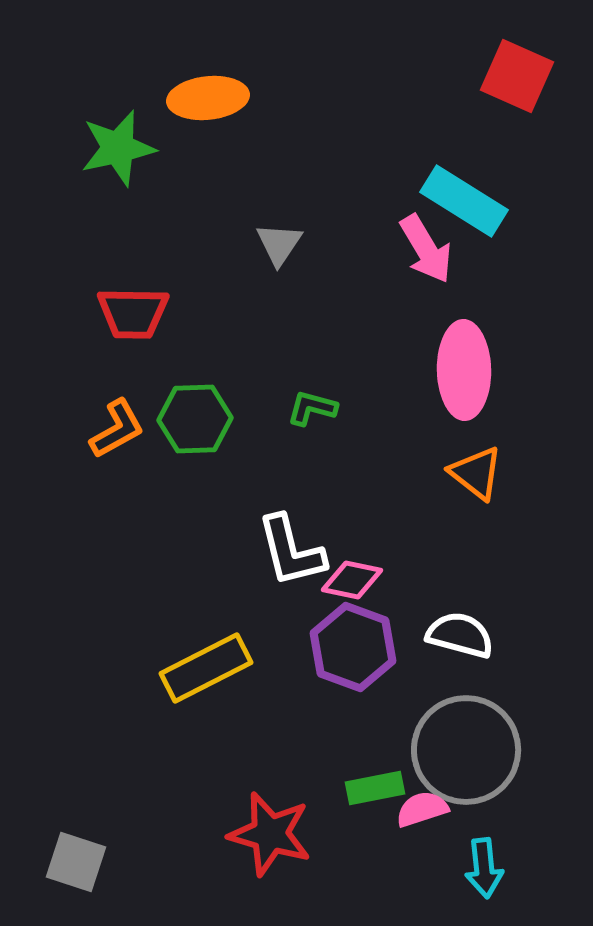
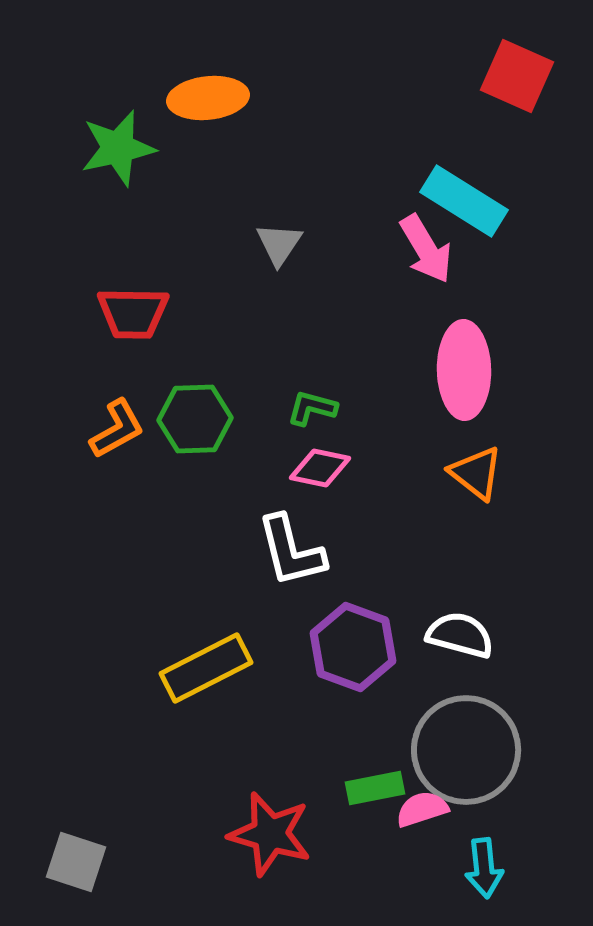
pink diamond: moved 32 px left, 112 px up
